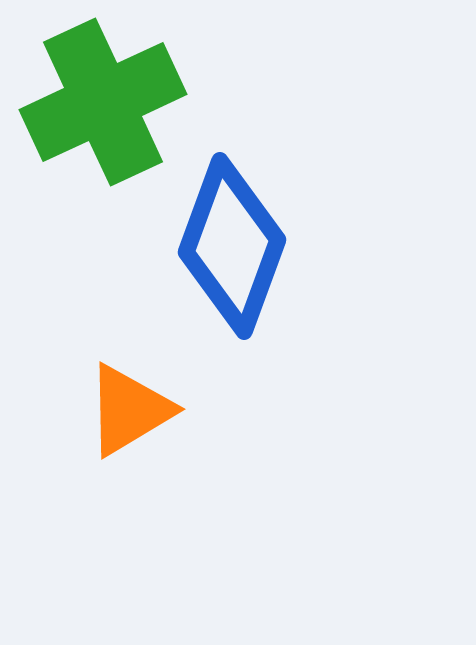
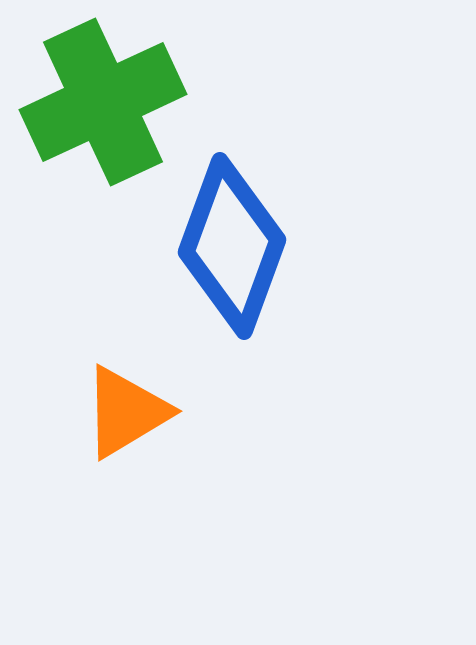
orange triangle: moved 3 px left, 2 px down
